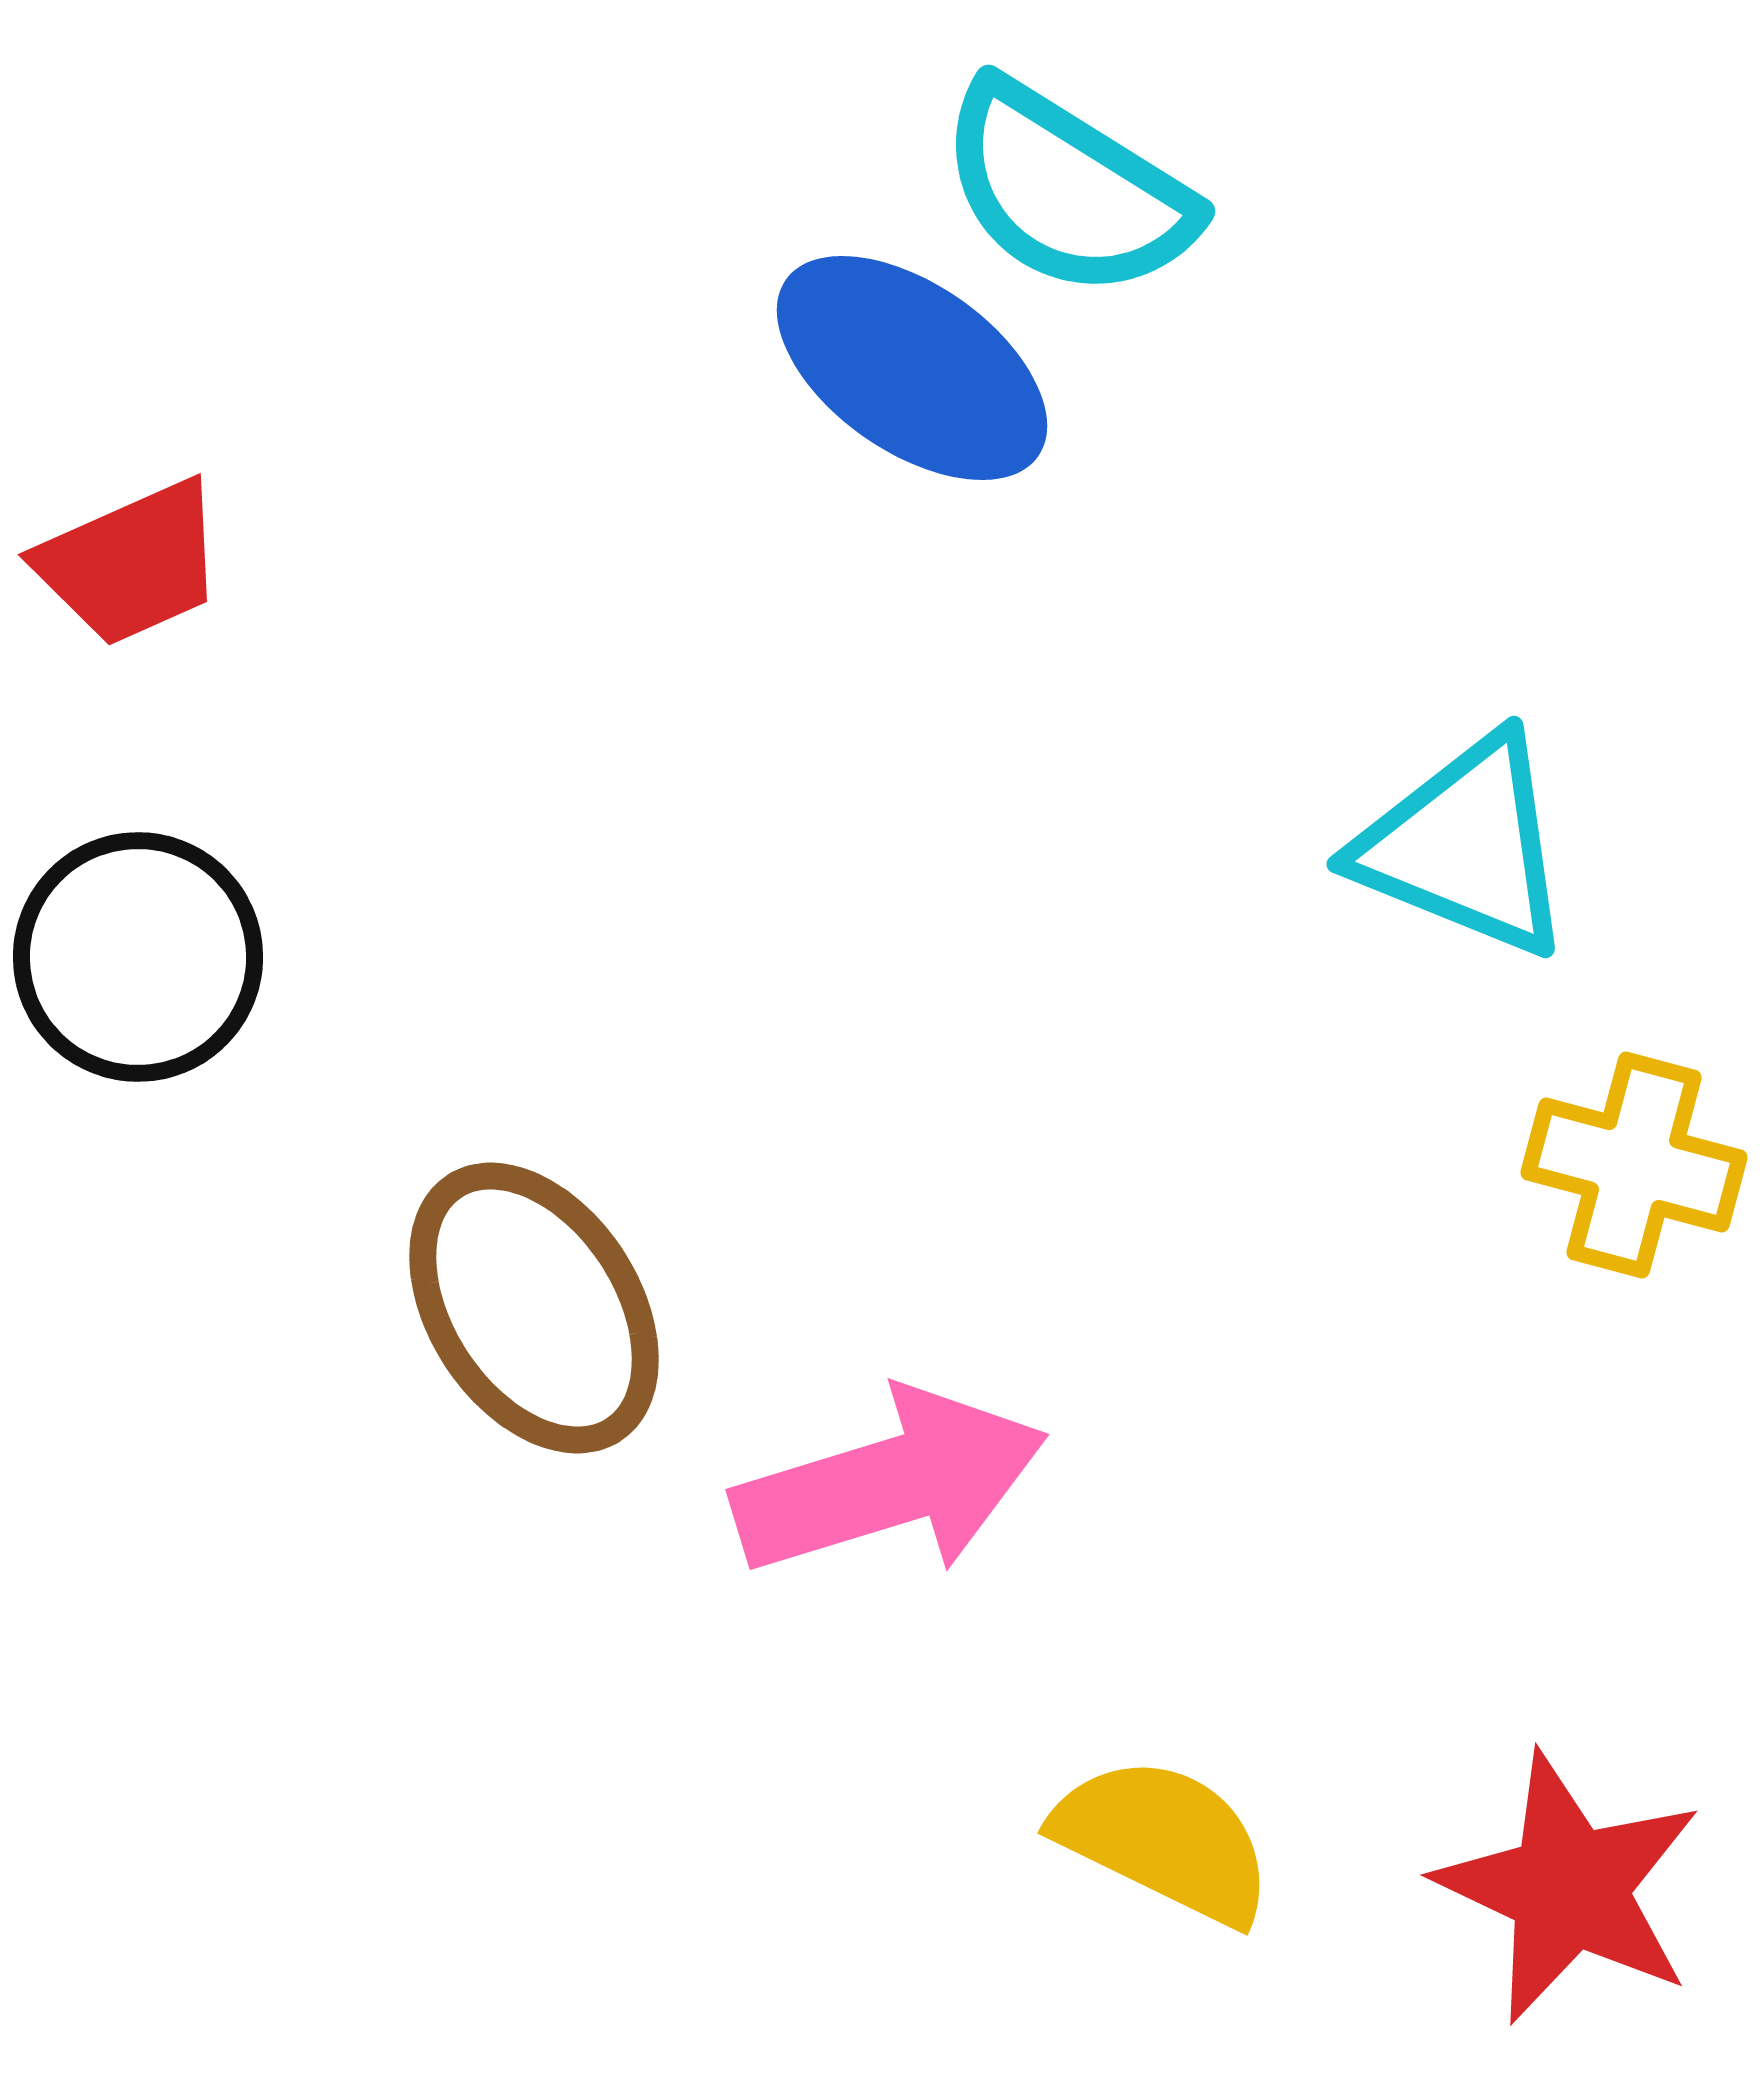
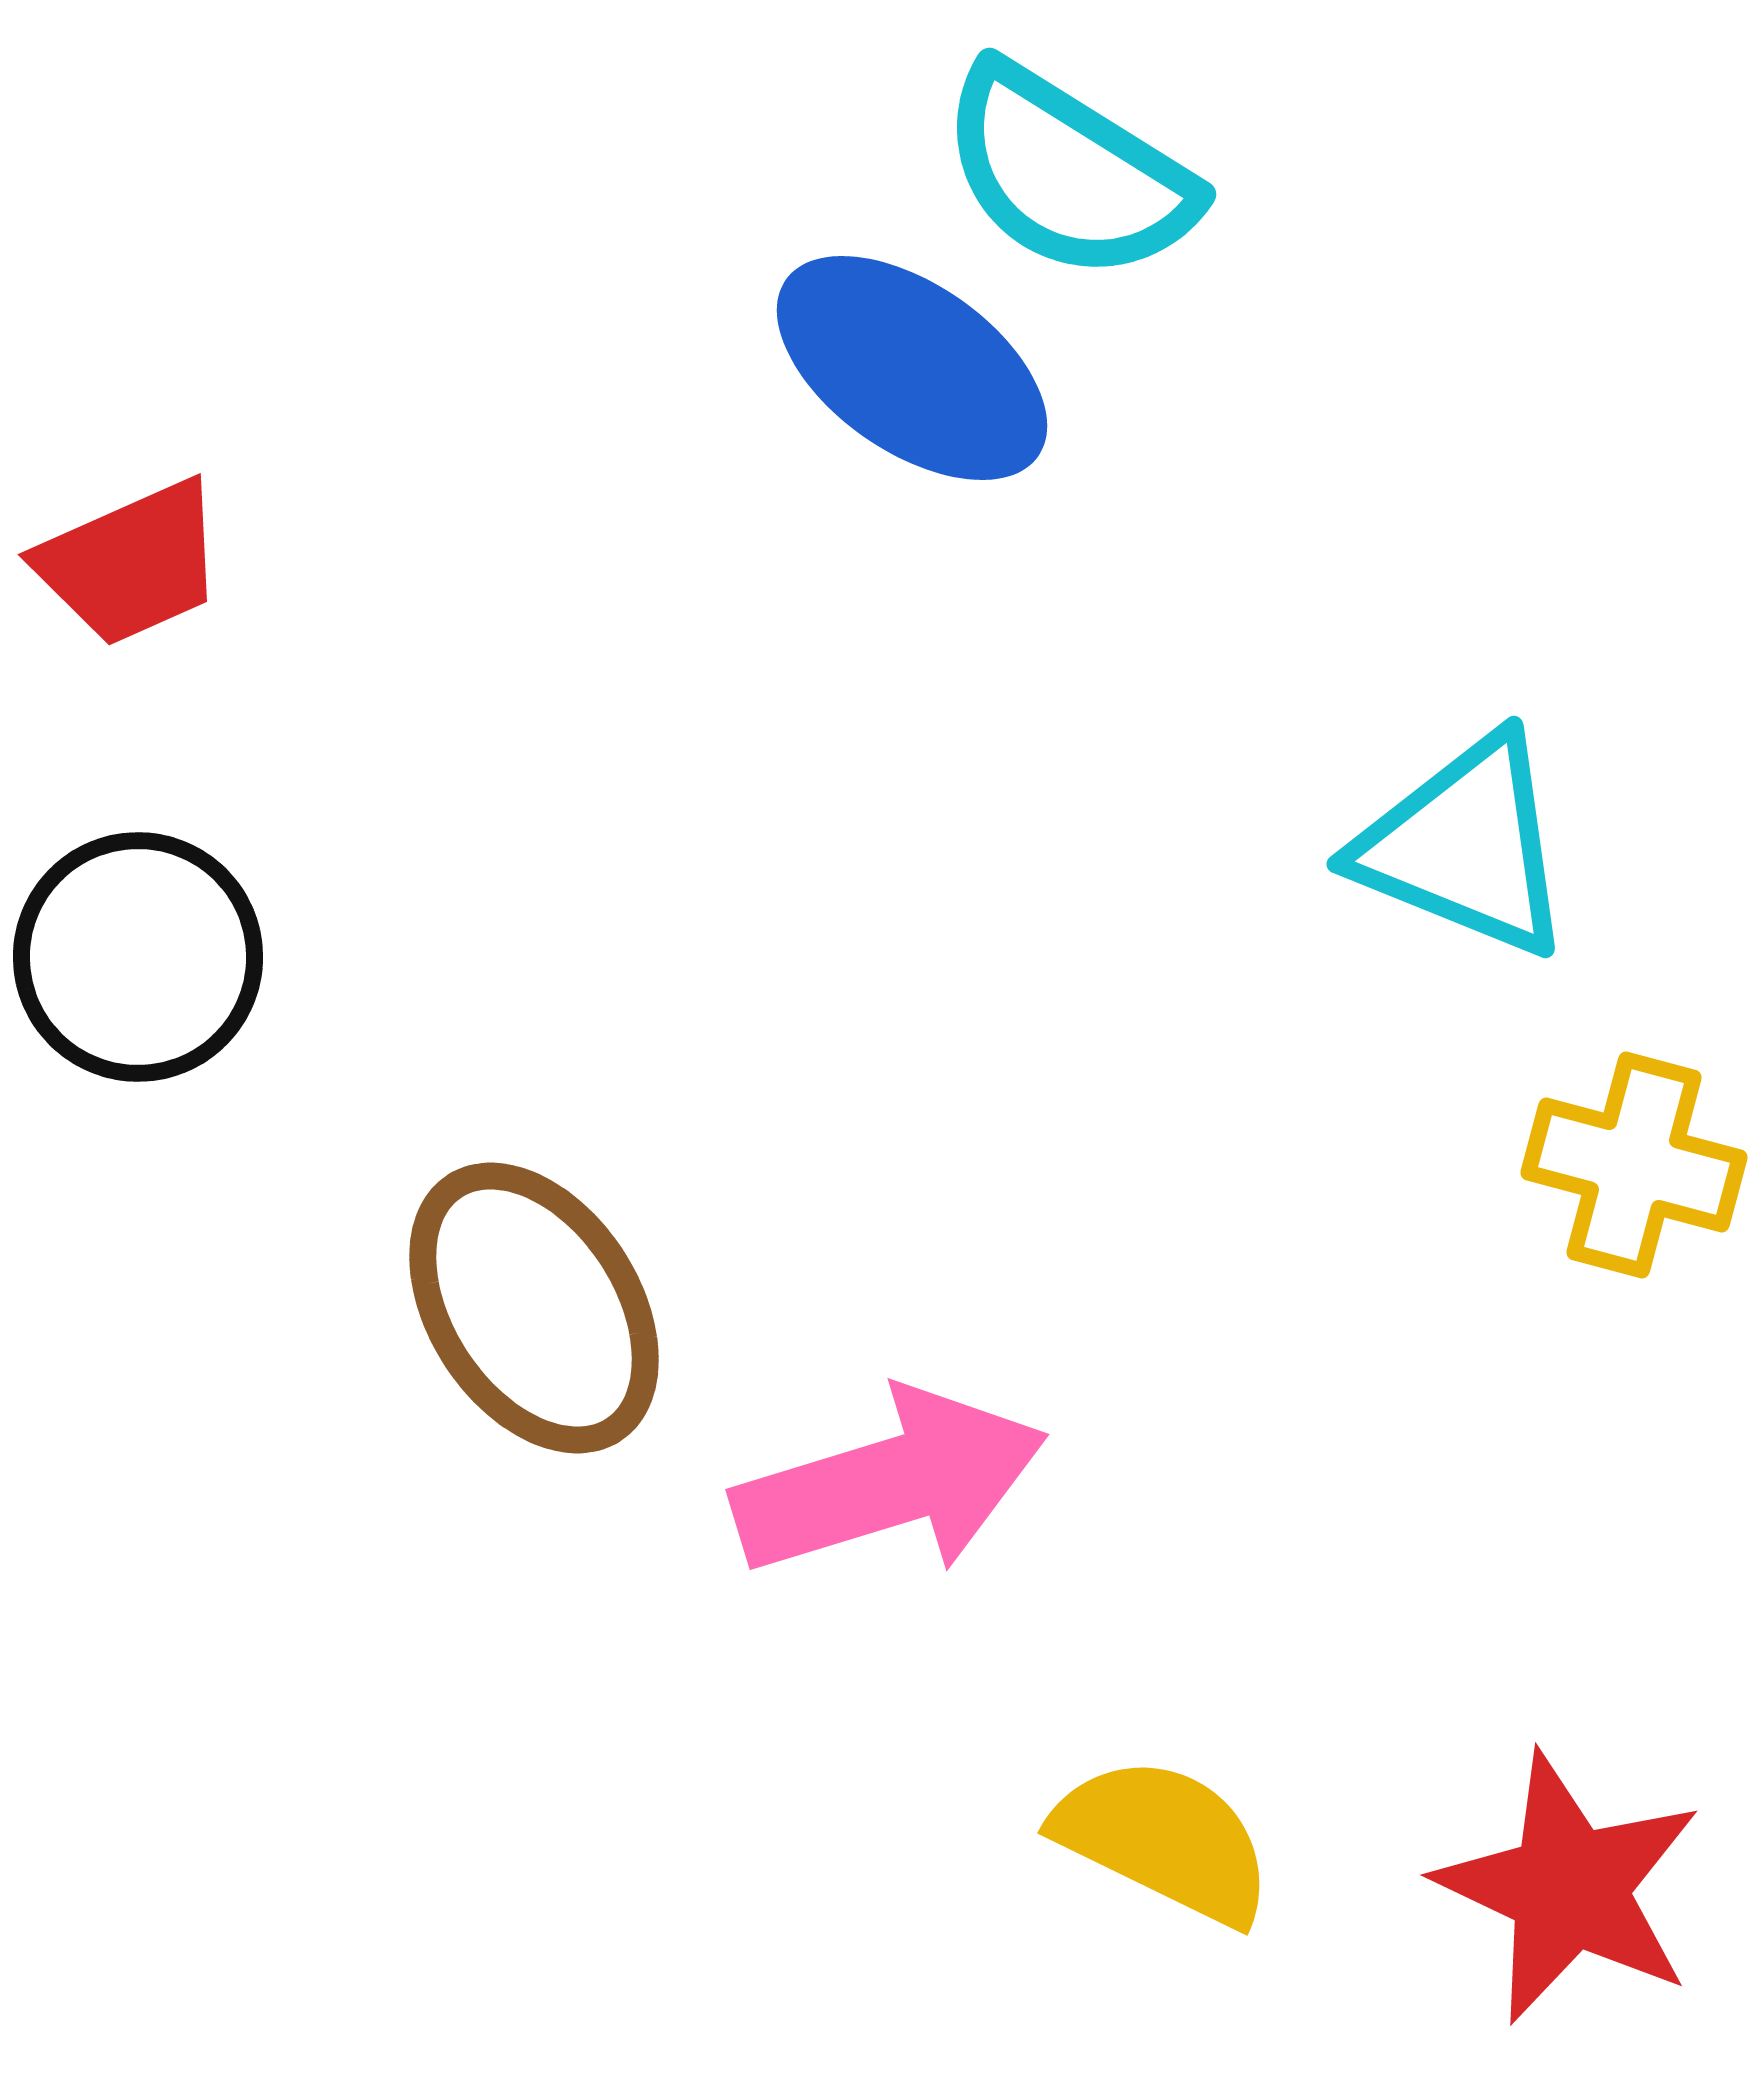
cyan semicircle: moved 1 px right, 17 px up
